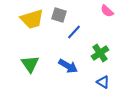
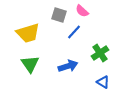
pink semicircle: moved 25 px left
yellow trapezoid: moved 4 px left, 14 px down
blue arrow: rotated 48 degrees counterclockwise
